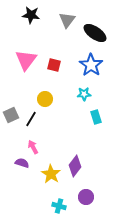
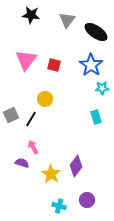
black ellipse: moved 1 px right, 1 px up
cyan star: moved 18 px right, 6 px up
purple diamond: moved 1 px right
purple circle: moved 1 px right, 3 px down
